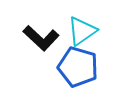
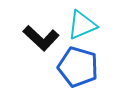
cyan triangle: moved 6 px up; rotated 12 degrees clockwise
